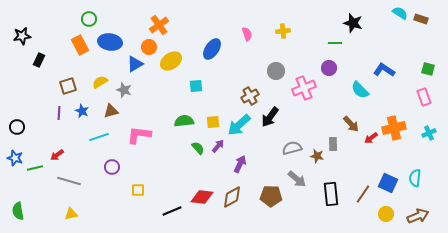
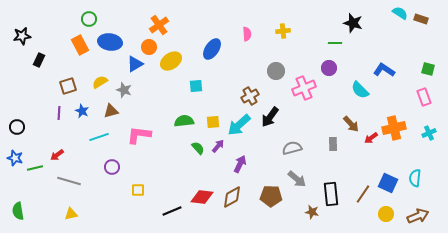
pink semicircle at (247, 34): rotated 16 degrees clockwise
brown star at (317, 156): moved 5 px left, 56 px down
